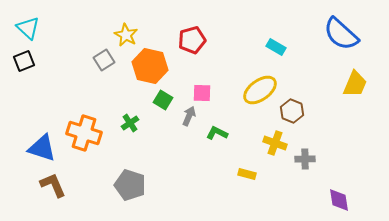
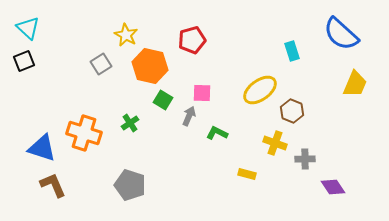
cyan rectangle: moved 16 px right, 4 px down; rotated 42 degrees clockwise
gray square: moved 3 px left, 4 px down
purple diamond: moved 6 px left, 13 px up; rotated 25 degrees counterclockwise
